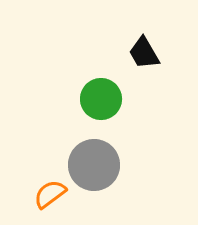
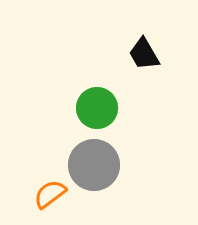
black trapezoid: moved 1 px down
green circle: moved 4 px left, 9 px down
